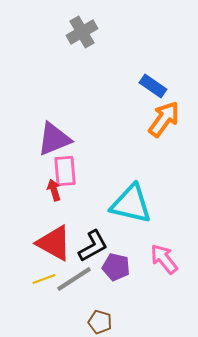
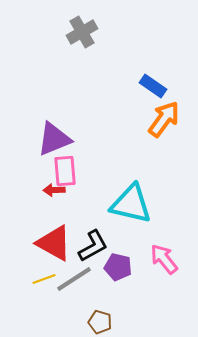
red arrow: rotated 75 degrees counterclockwise
purple pentagon: moved 2 px right
